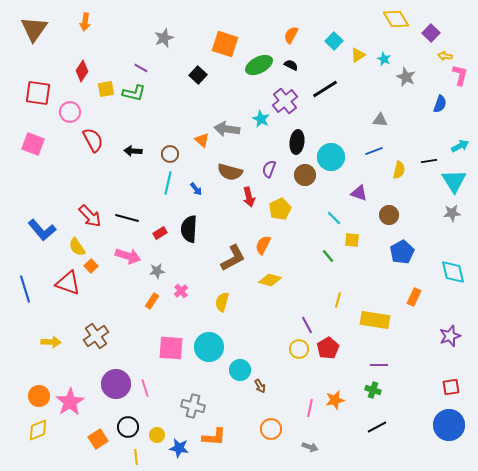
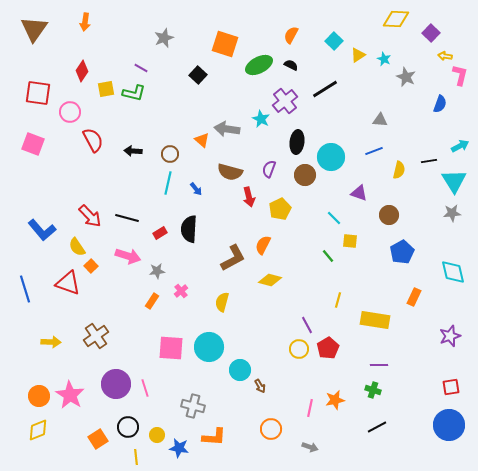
yellow diamond at (396, 19): rotated 56 degrees counterclockwise
yellow square at (352, 240): moved 2 px left, 1 px down
pink star at (70, 402): moved 7 px up; rotated 8 degrees counterclockwise
